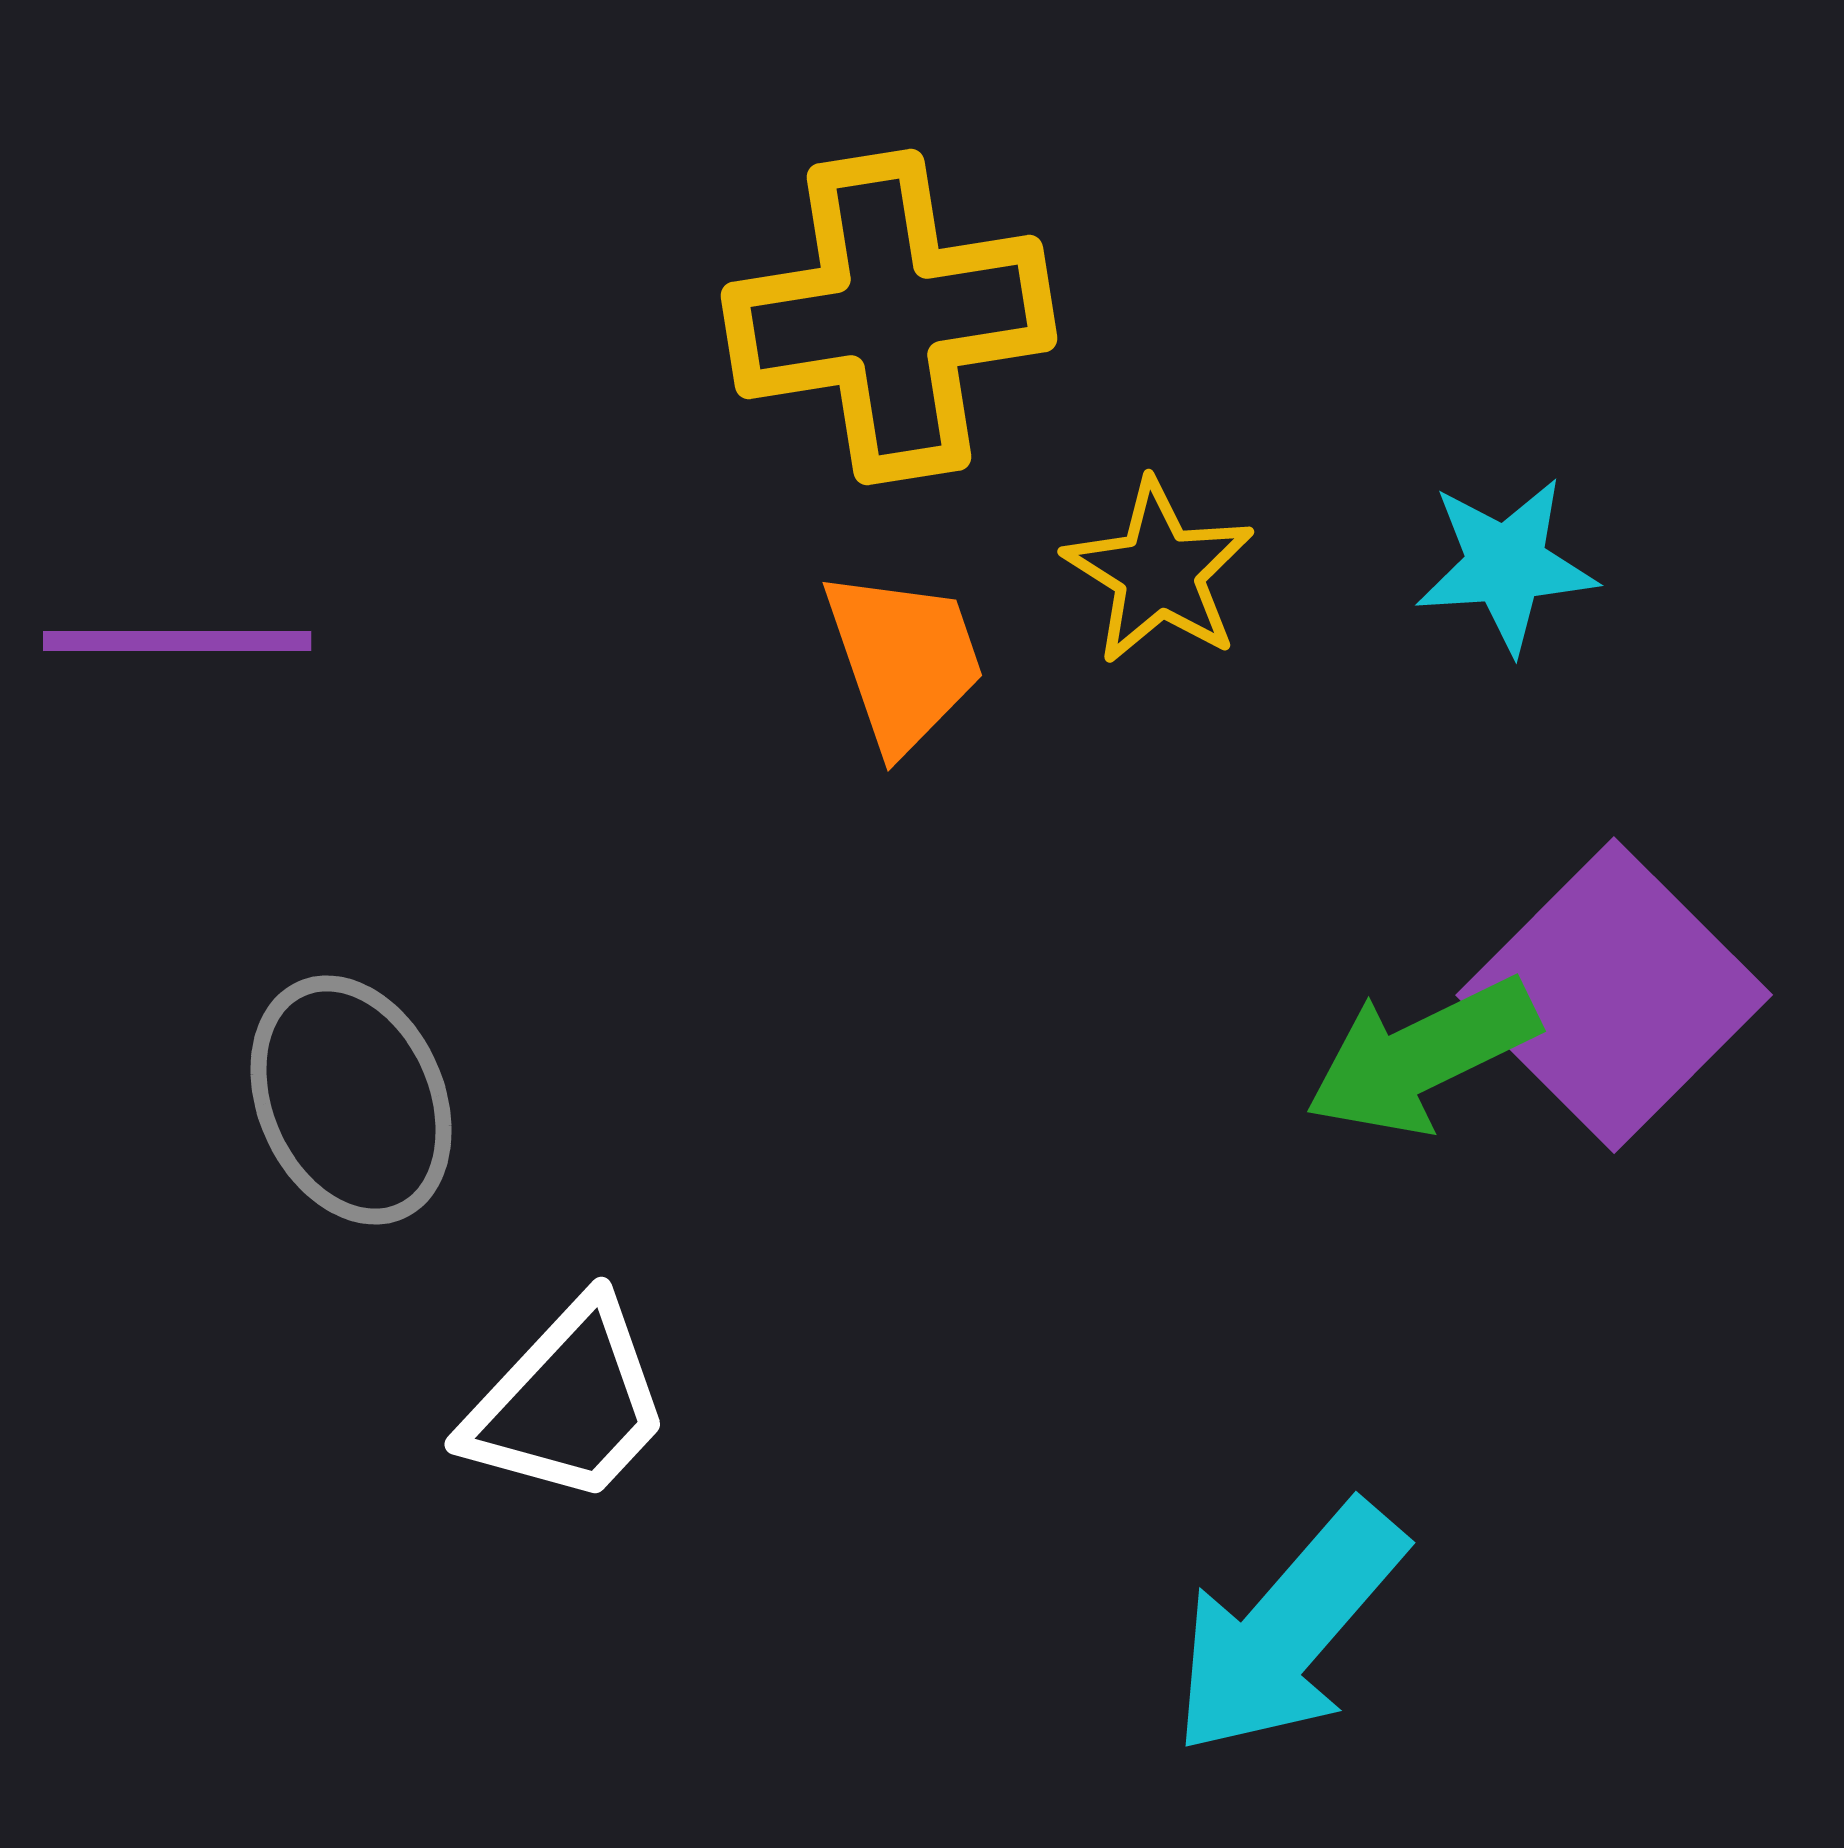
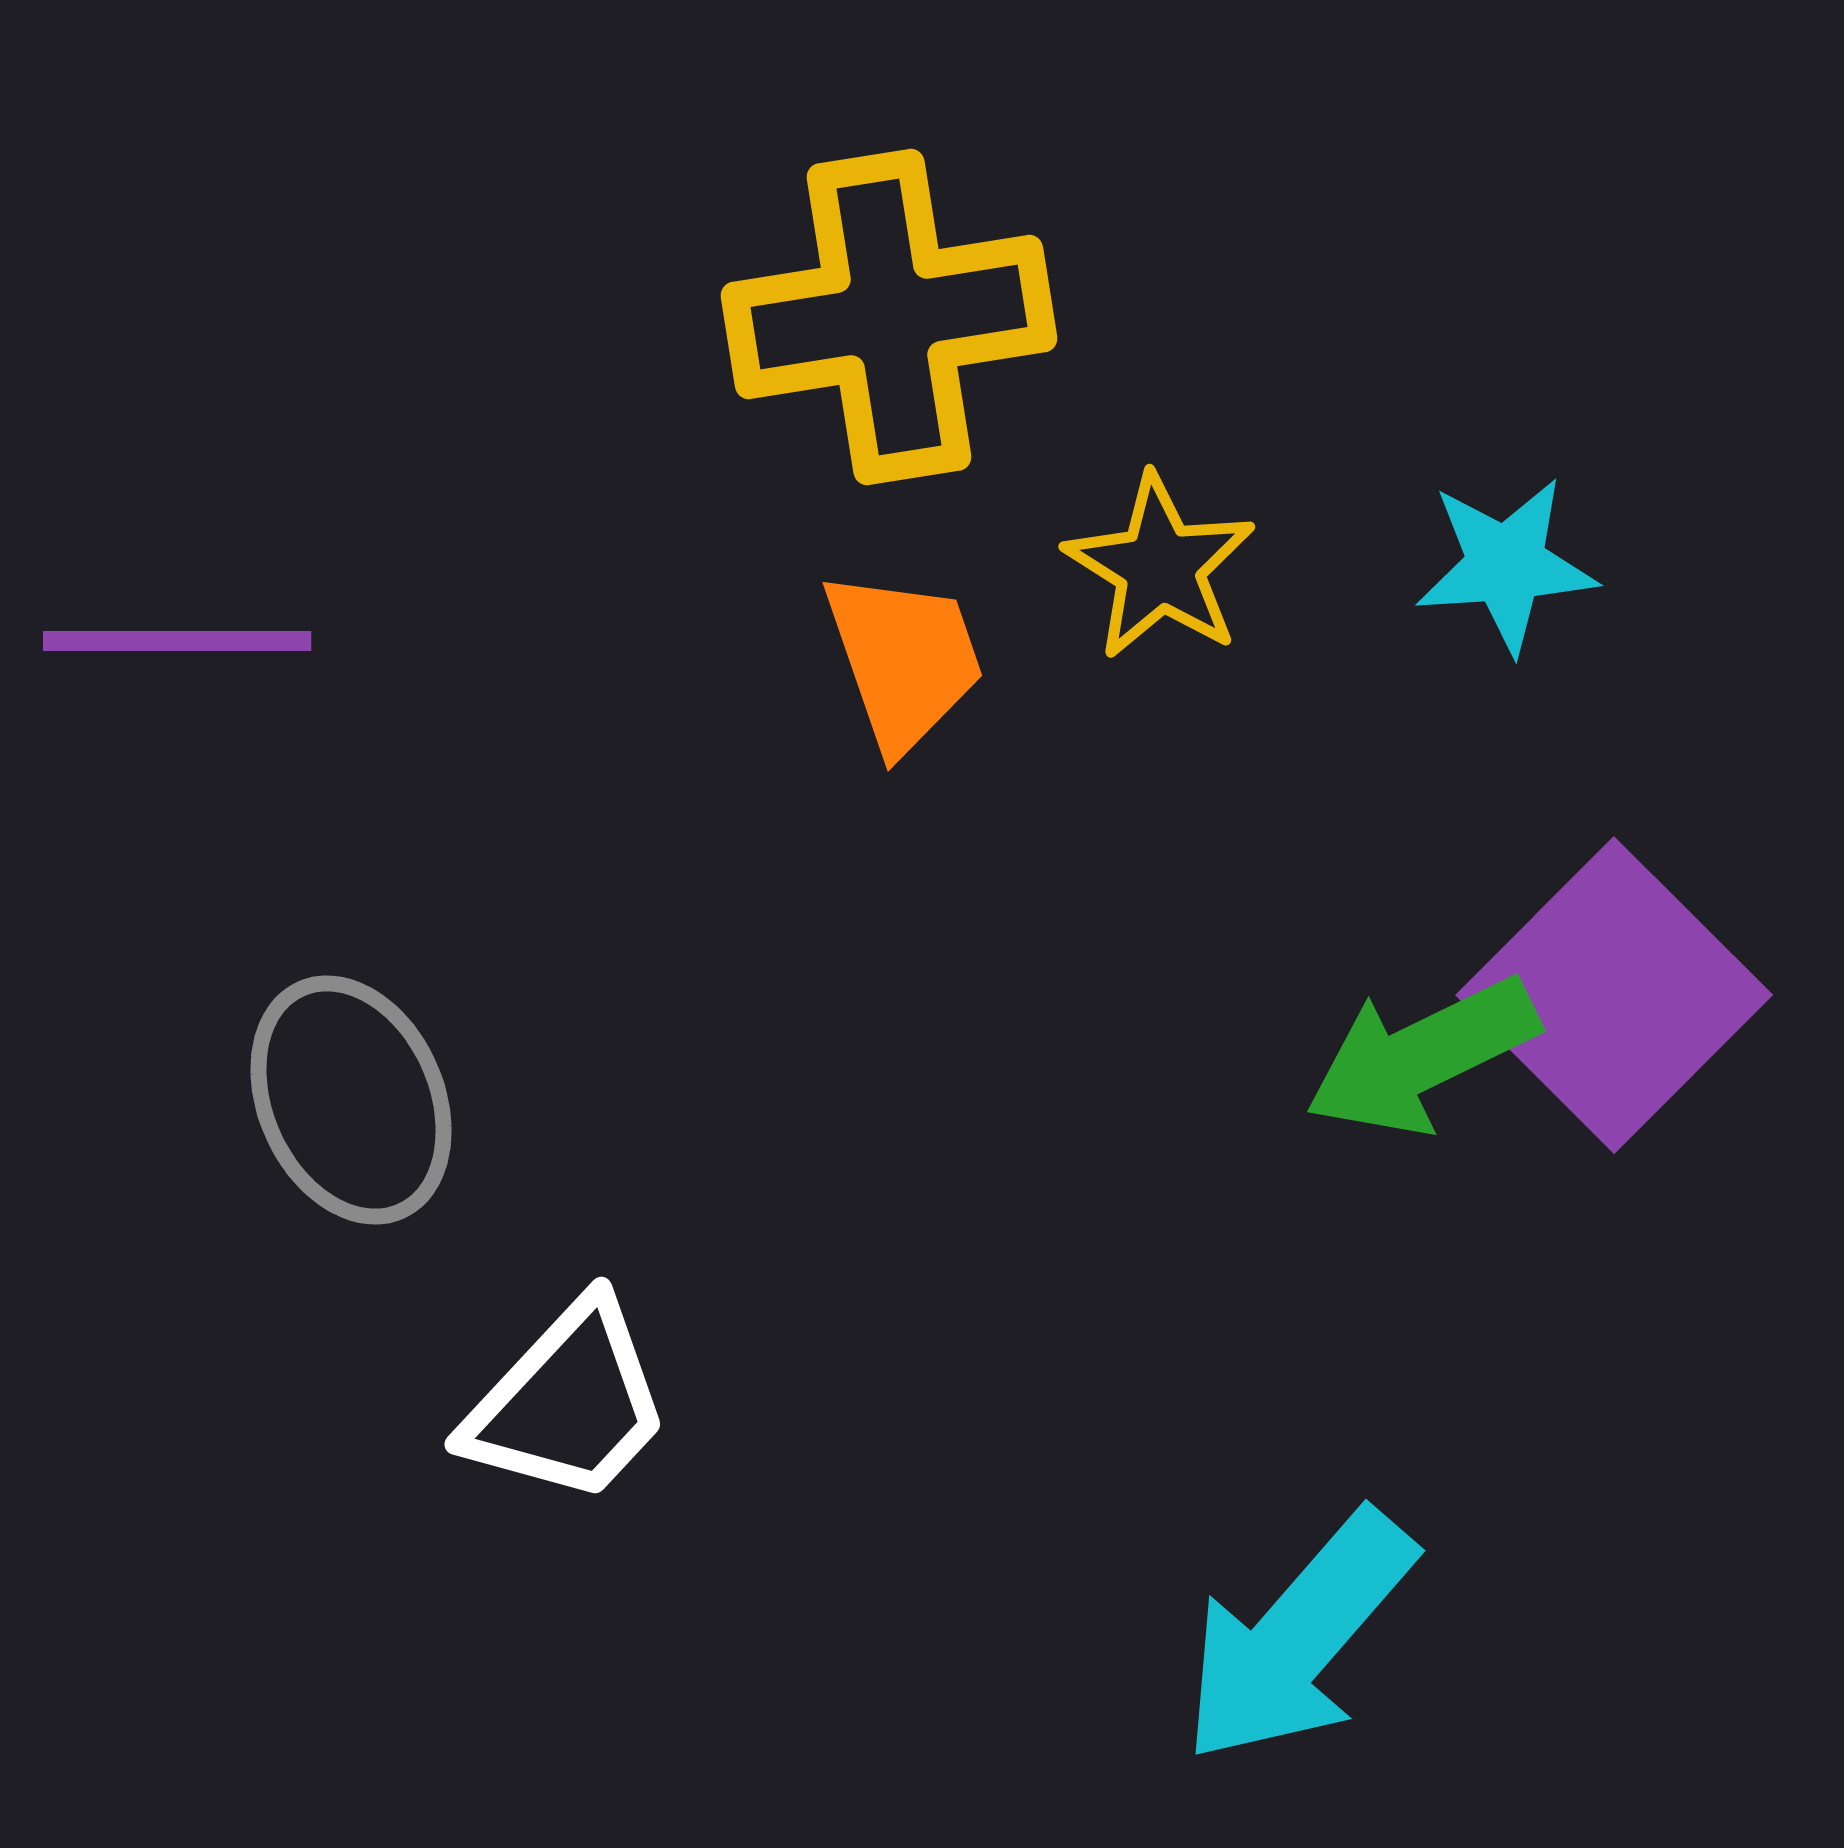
yellow star: moved 1 px right, 5 px up
cyan arrow: moved 10 px right, 8 px down
